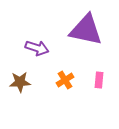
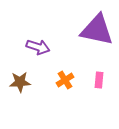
purple triangle: moved 11 px right
purple arrow: moved 1 px right, 1 px up
